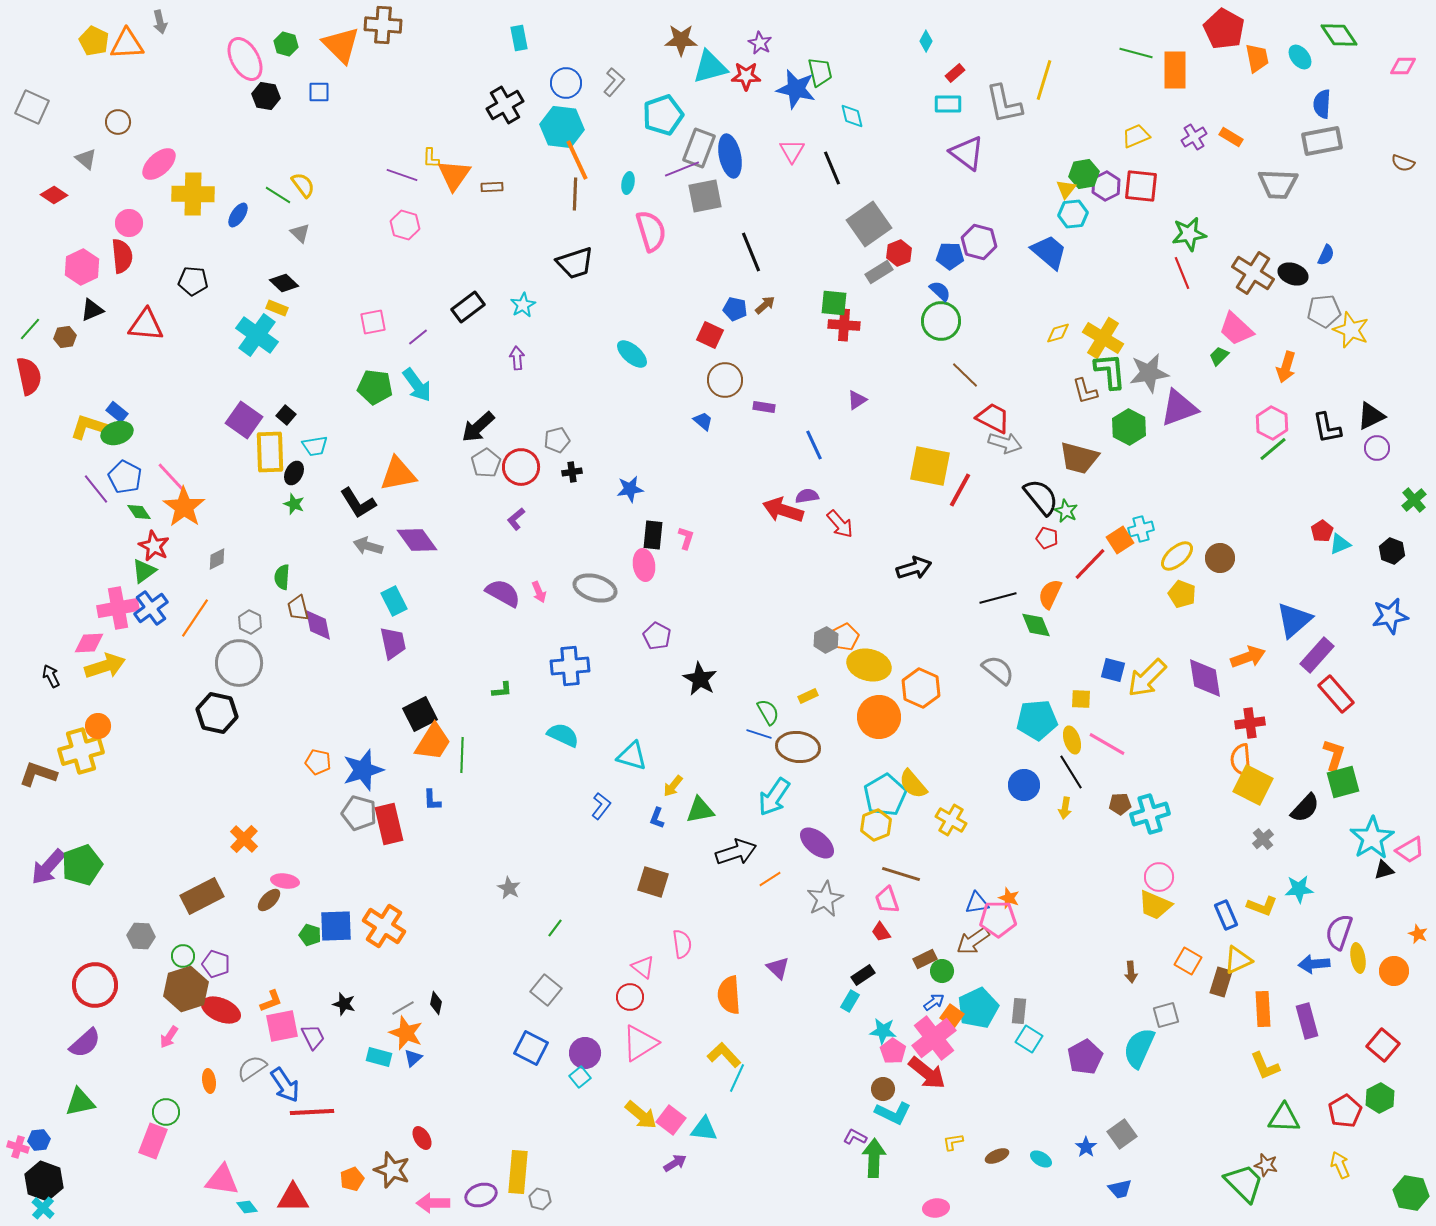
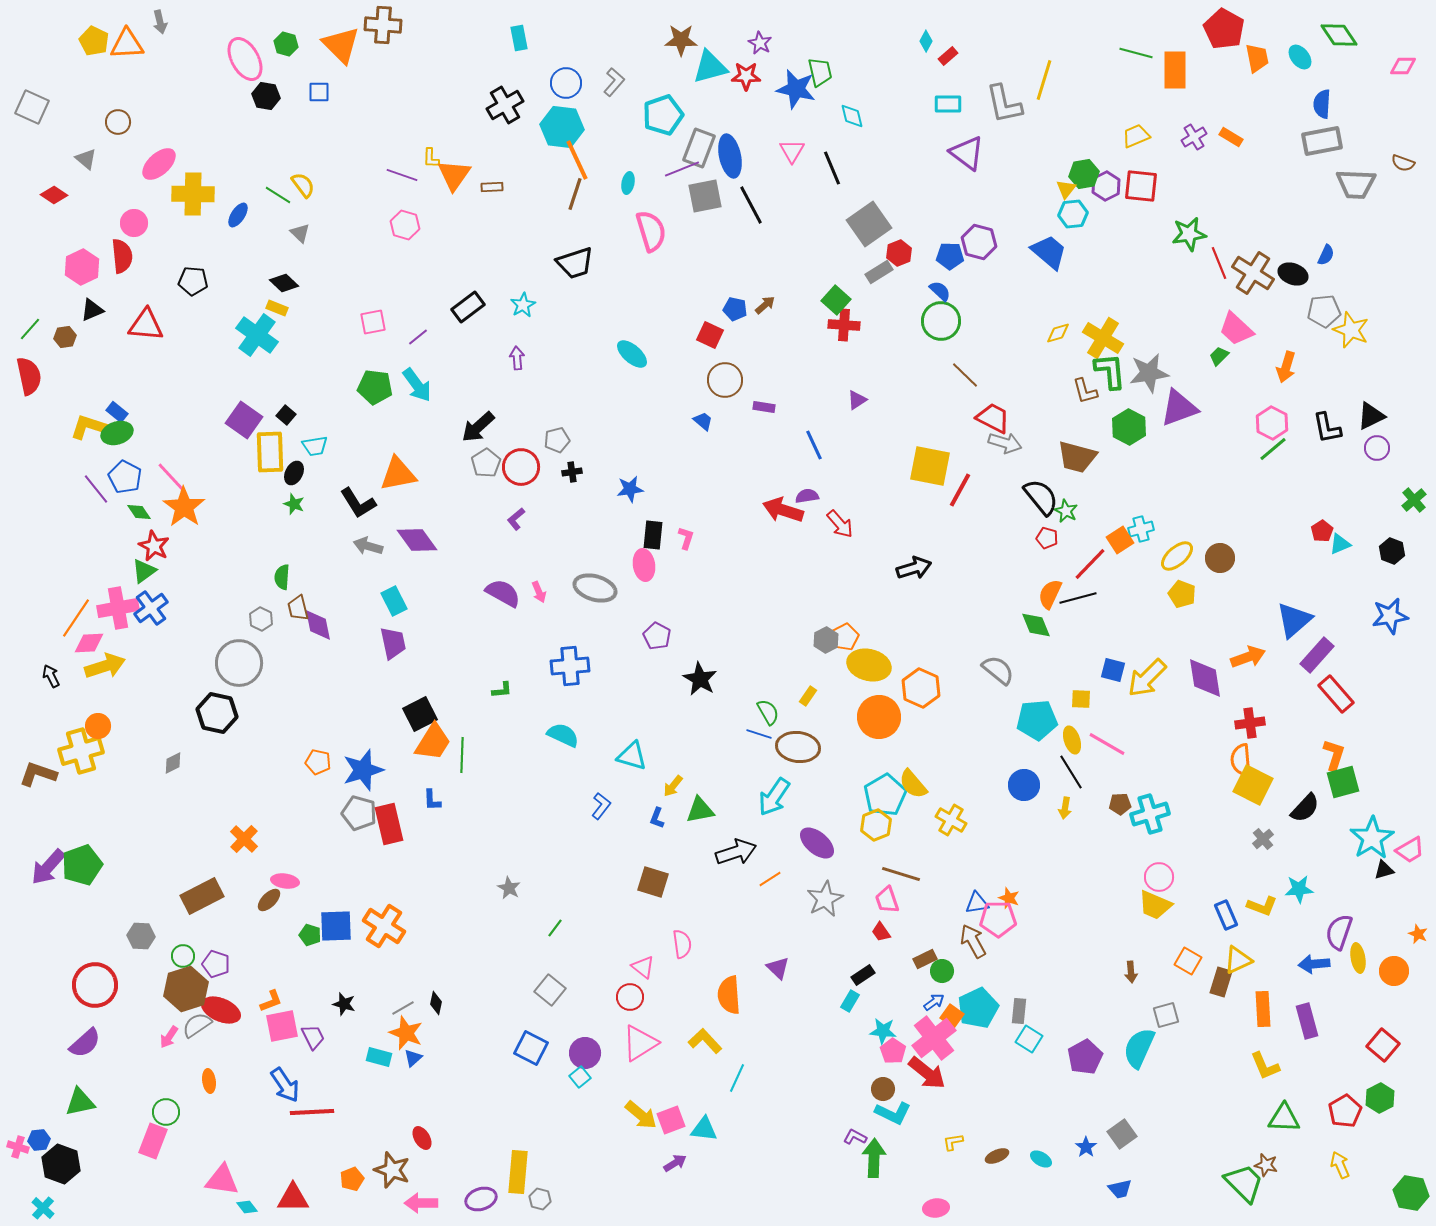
red rectangle at (955, 73): moved 7 px left, 17 px up
gray trapezoid at (1278, 184): moved 78 px right
brown line at (575, 194): rotated 16 degrees clockwise
pink circle at (129, 223): moved 5 px right
black line at (751, 252): moved 47 px up; rotated 6 degrees counterclockwise
red line at (1182, 273): moved 37 px right, 10 px up
green square at (834, 303): moved 2 px right, 3 px up; rotated 36 degrees clockwise
brown trapezoid at (1079, 458): moved 2 px left, 1 px up
gray diamond at (217, 559): moved 44 px left, 204 px down
black line at (998, 598): moved 80 px right
orange line at (195, 618): moved 119 px left
gray hexagon at (250, 622): moved 11 px right, 3 px up
yellow rectangle at (808, 696): rotated 30 degrees counterclockwise
brown arrow at (973, 941): rotated 96 degrees clockwise
gray square at (546, 990): moved 4 px right
yellow L-shape at (724, 1055): moved 19 px left, 14 px up
gray semicircle at (252, 1068): moved 55 px left, 43 px up
pink square at (671, 1120): rotated 32 degrees clockwise
black hexagon at (44, 1181): moved 17 px right, 17 px up
purple ellipse at (481, 1195): moved 4 px down
pink arrow at (433, 1203): moved 12 px left
